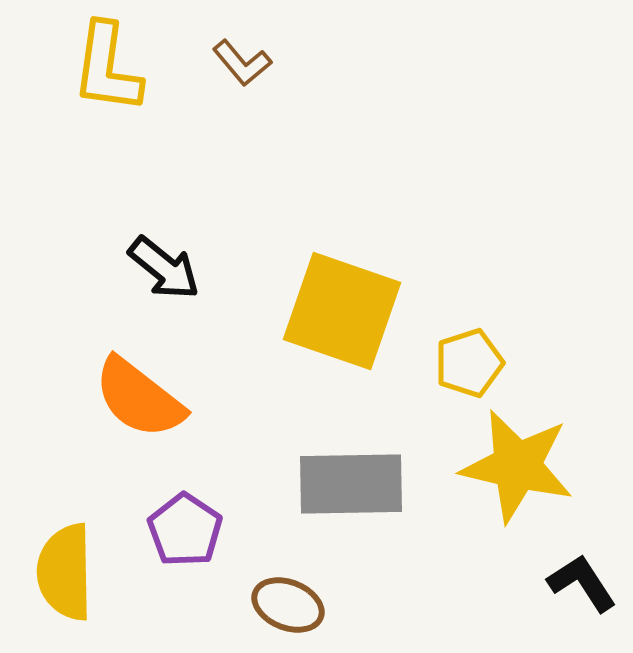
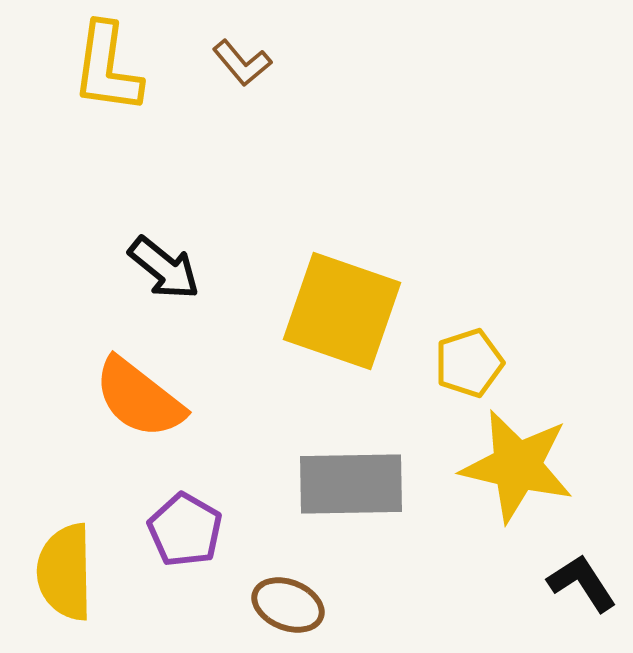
purple pentagon: rotated 4 degrees counterclockwise
